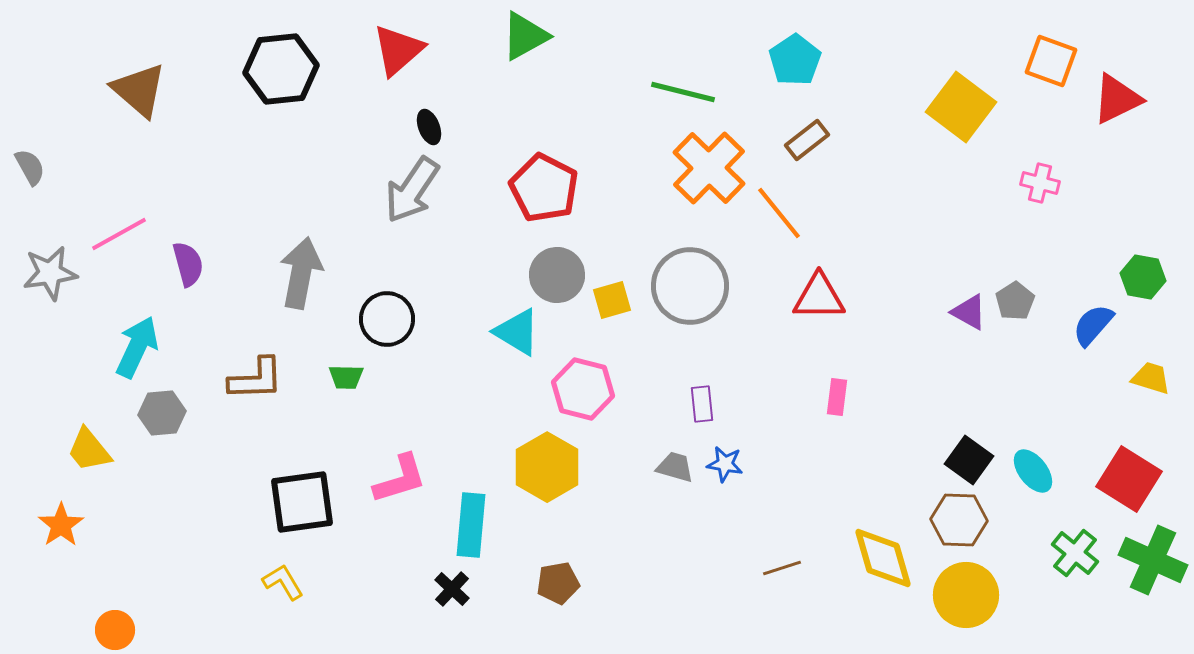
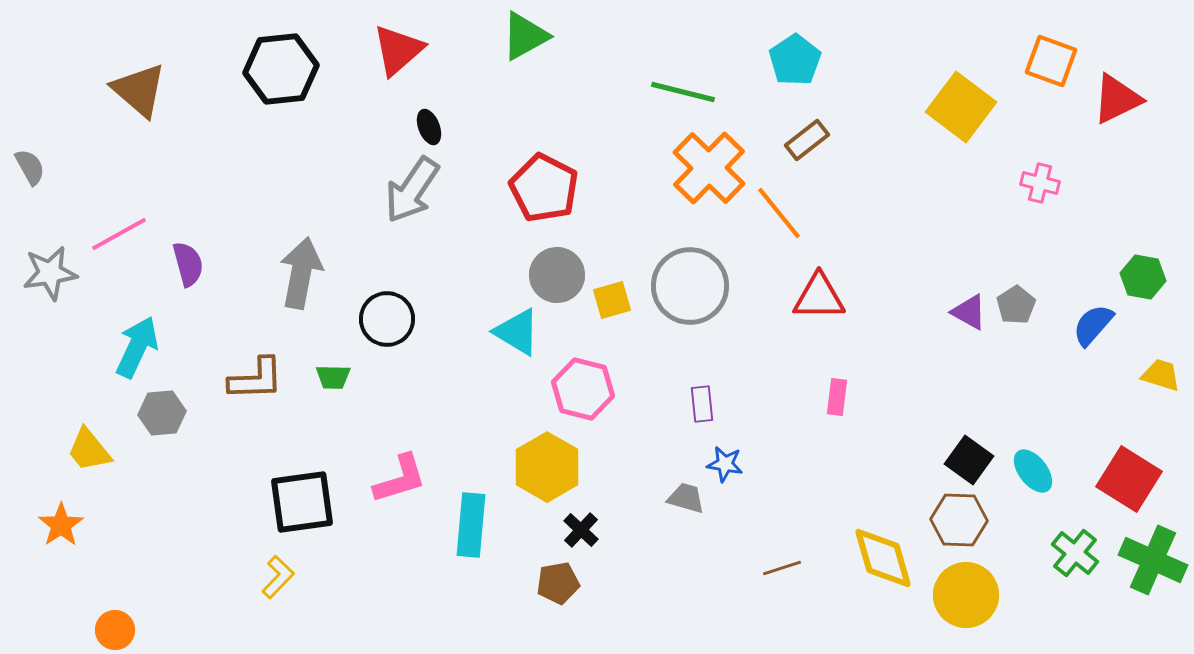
gray pentagon at (1015, 301): moved 1 px right, 4 px down
green trapezoid at (346, 377): moved 13 px left
yellow trapezoid at (1151, 378): moved 10 px right, 3 px up
gray trapezoid at (675, 467): moved 11 px right, 31 px down
yellow L-shape at (283, 582): moved 5 px left, 5 px up; rotated 75 degrees clockwise
black cross at (452, 589): moved 129 px right, 59 px up
